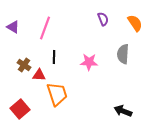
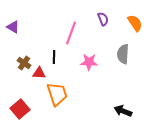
pink line: moved 26 px right, 5 px down
brown cross: moved 2 px up
red triangle: moved 2 px up
